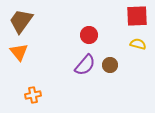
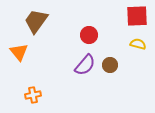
brown trapezoid: moved 15 px right
